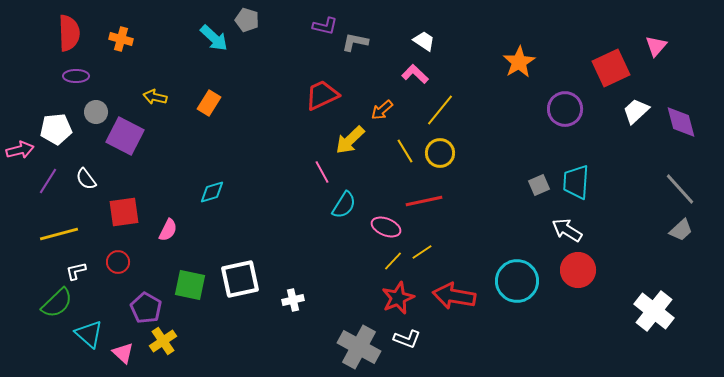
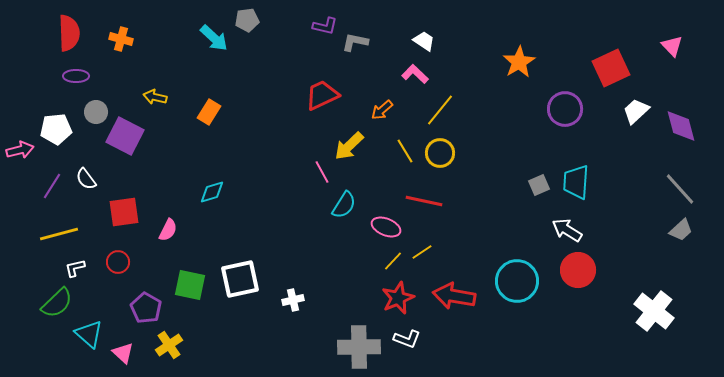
gray pentagon at (247, 20): rotated 25 degrees counterclockwise
pink triangle at (656, 46): moved 16 px right; rotated 25 degrees counterclockwise
orange rectangle at (209, 103): moved 9 px down
purple diamond at (681, 122): moved 4 px down
yellow arrow at (350, 140): moved 1 px left, 6 px down
purple line at (48, 181): moved 4 px right, 5 px down
red line at (424, 201): rotated 24 degrees clockwise
white L-shape at (76, 271): moved 1 px left, 3 px up
yellow cross at (163, 341): moved 6 px right, 4 px down
gray cross at (359, 347): rotated 30 degrees counterclockwise
